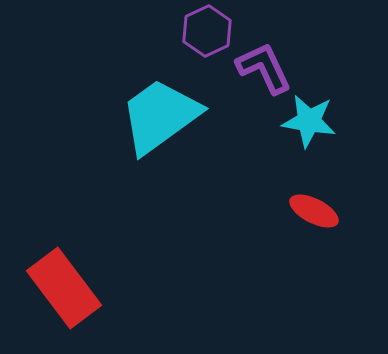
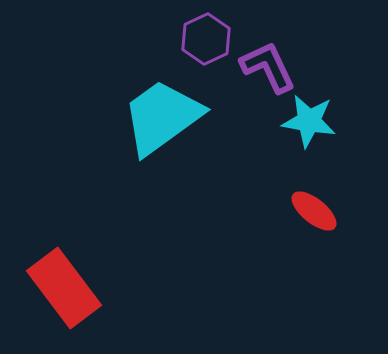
purple hexagon: moved 1 px left, 8 px down
purple L-shape: moved 4 px right, 1 px up
cyan trapezoid: moved 2 px right, 1 px down
red ellipse: rotated 12 degrees clockwise
